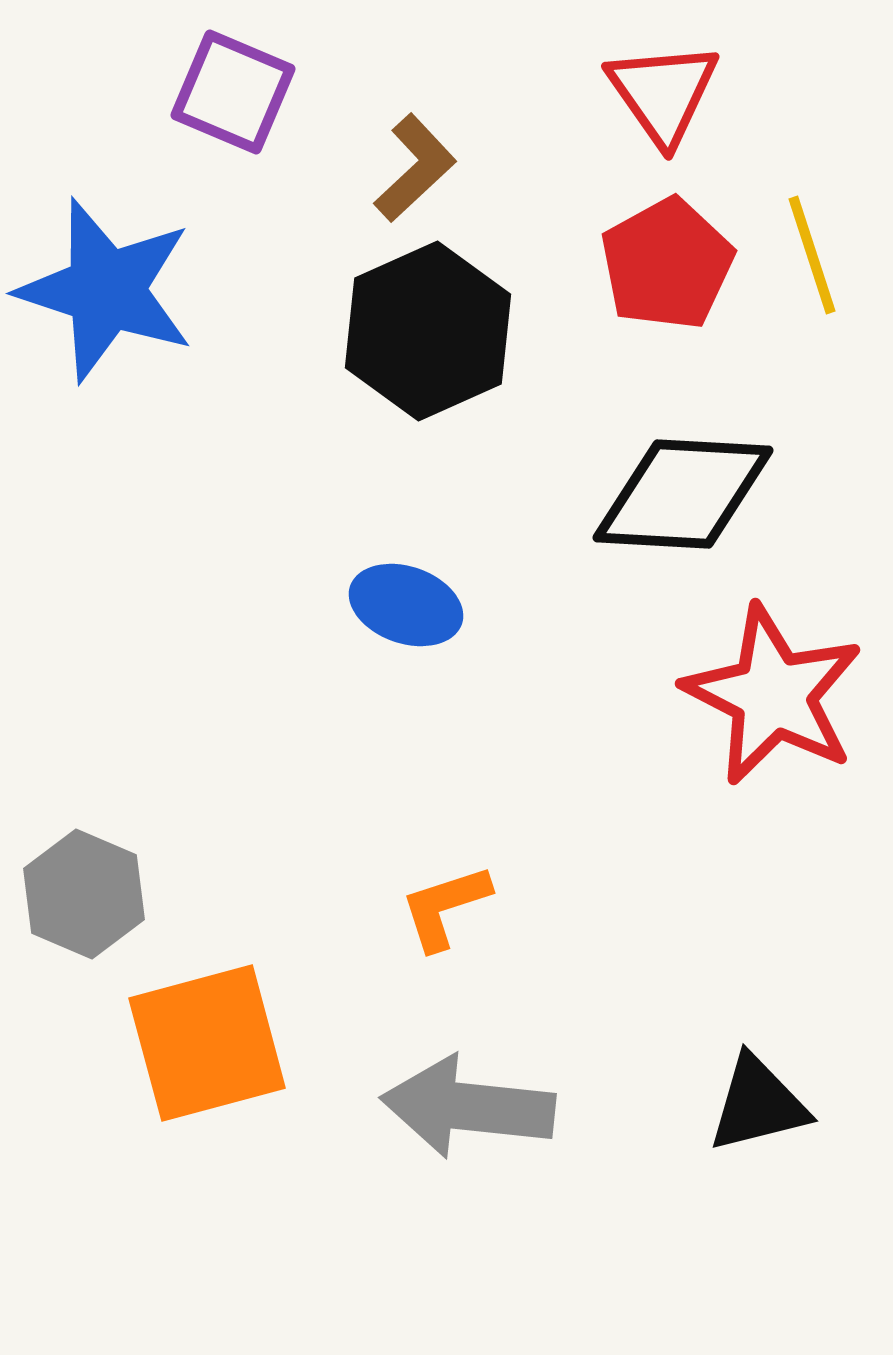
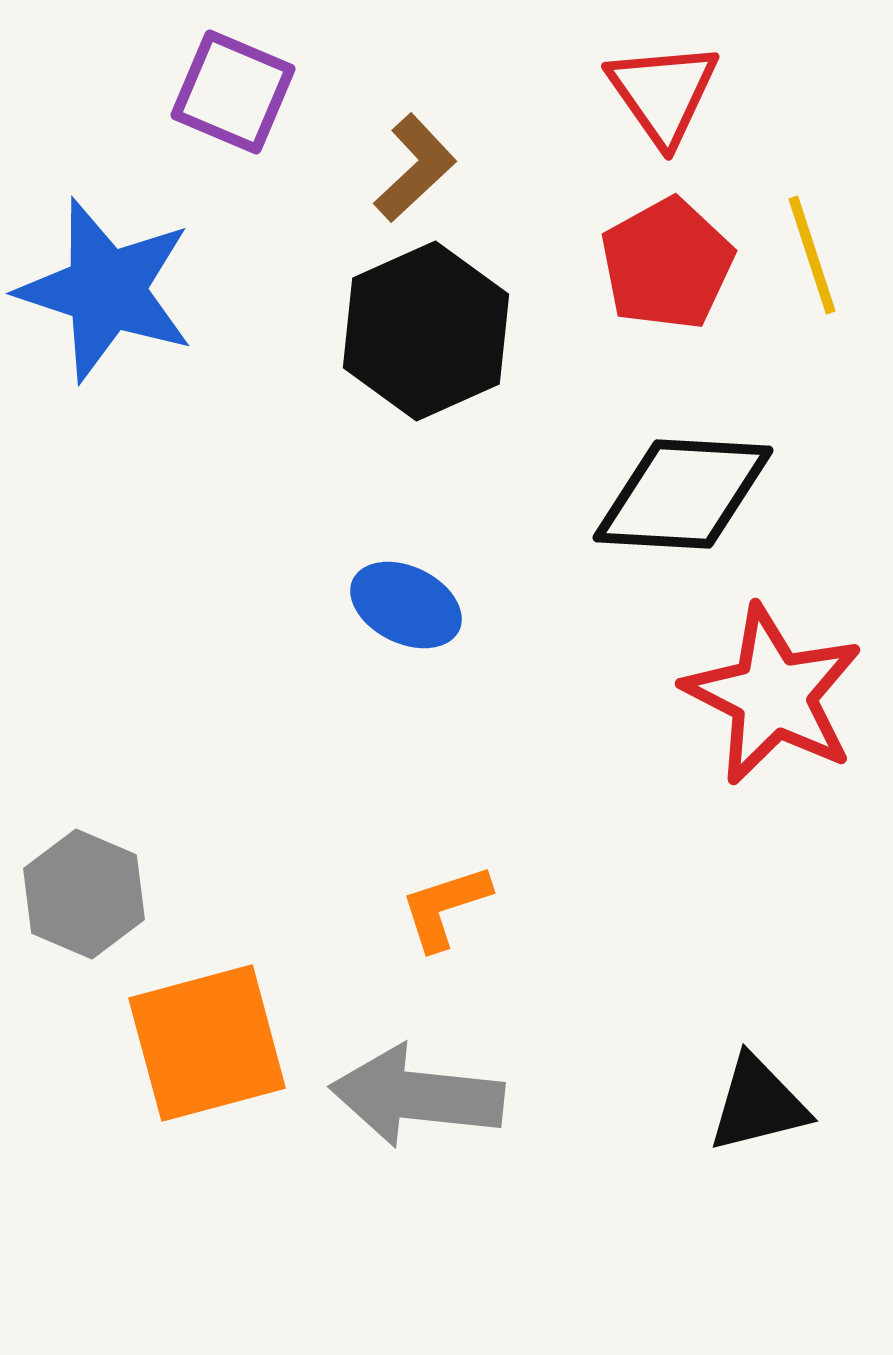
black hexagon: moved 2 px left
blue ellipse: rotated 7 degrees clockwise
gray arrow: moved 51 px left, 11 px up
